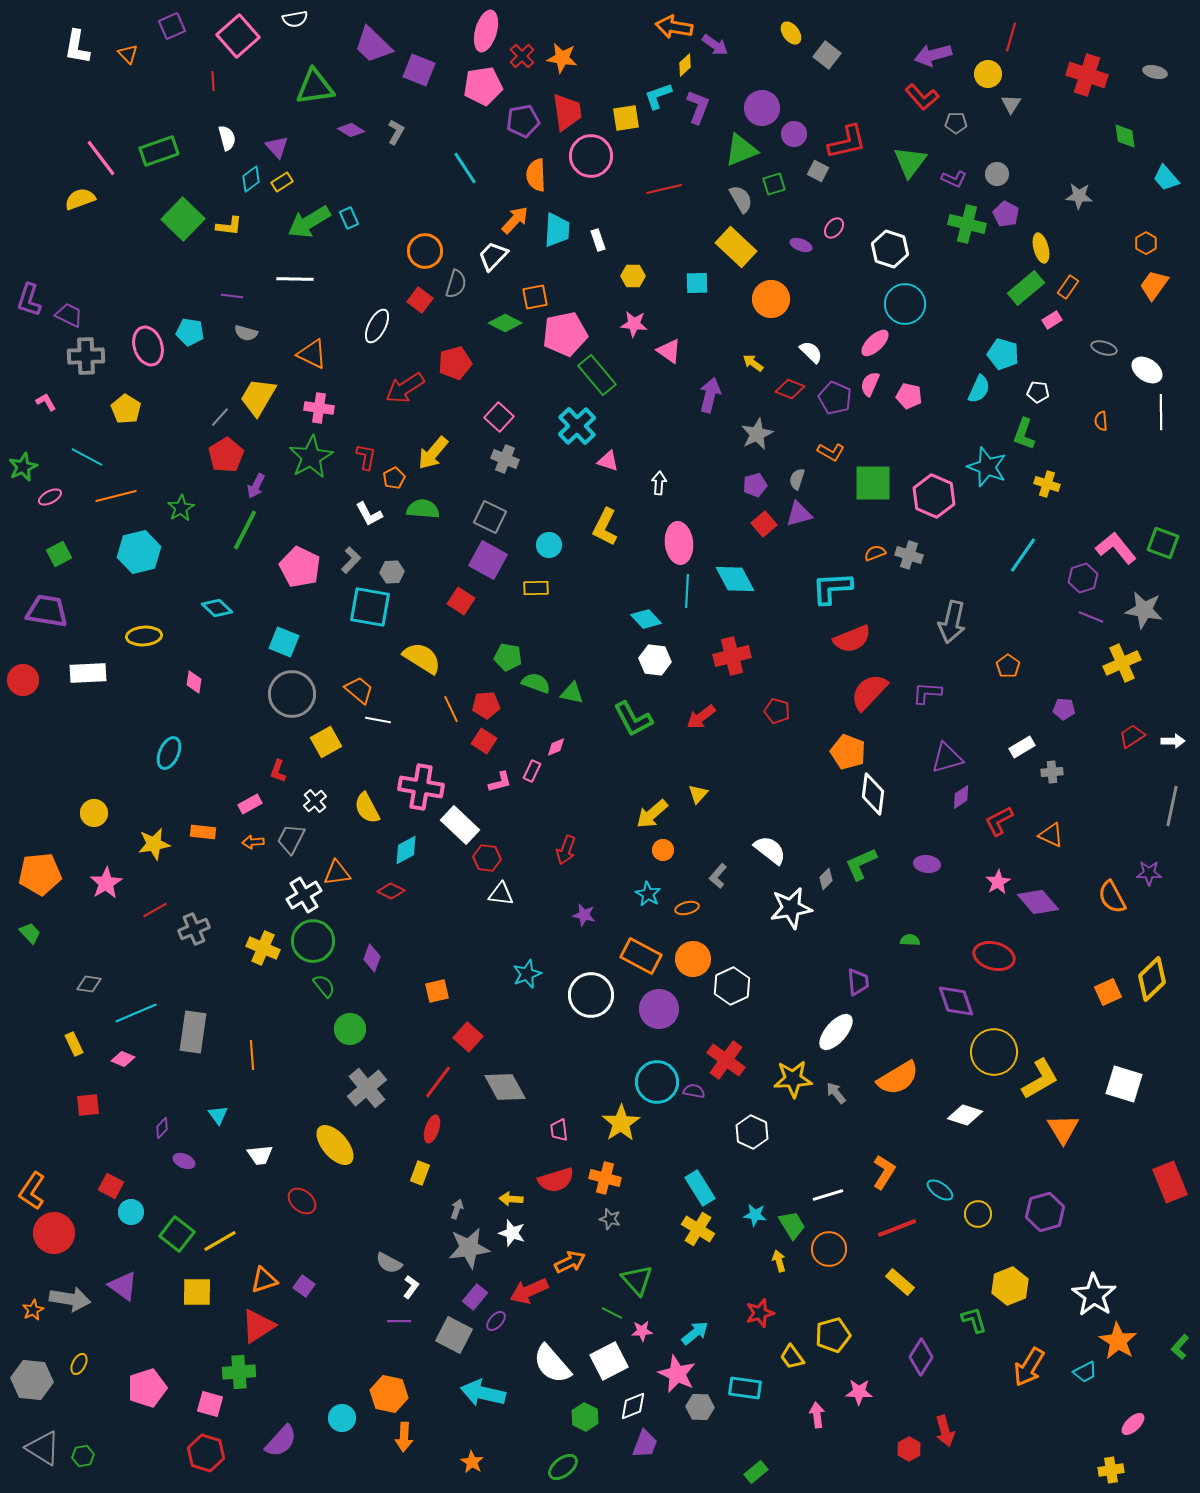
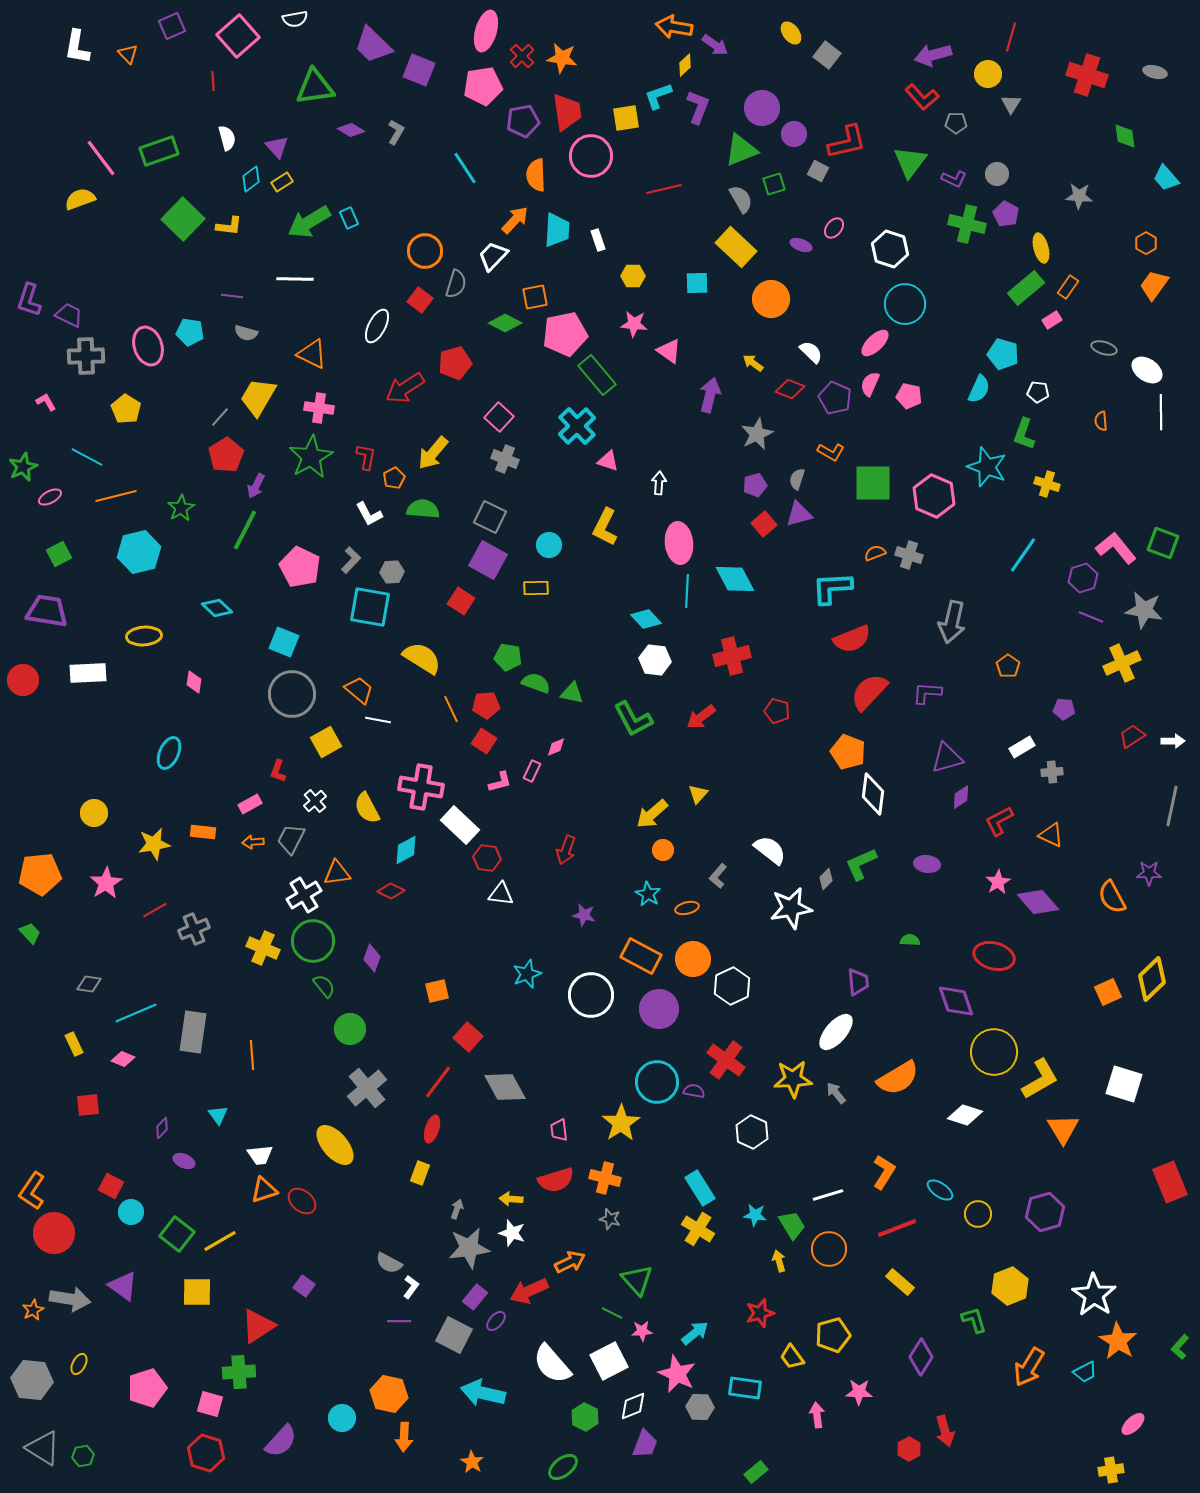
orange triangle at (264, 1280): moved 90 px up
